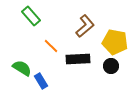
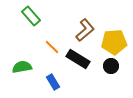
brown L-shape: moved 4 px down
yellow pentagon: moved 1 px left; rotated 15 degrees counterclockwise
orange line: moved 1 px right, 1 px down
black rectangle: rotated 35 degrees clockwise
green semicircle: moved 1 px up; rotated 42 degrees counterclockwise
blue rectangle: moved 12 px right, 1 px down
